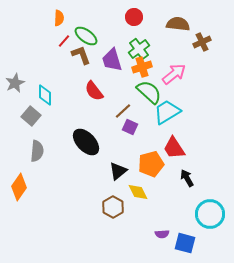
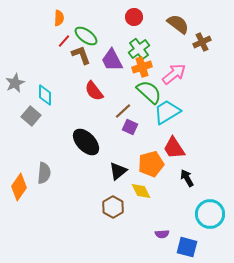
brown semicircle: rotated 30 degrees clockwise
purple trapezoid: rotated 10 degrees counterclockwise
gray semicircle: moved 7 px right, 22 px down
yellow diamond: moved 3 px right, 1 px up
blue square: moved 2 px right, 4 px down
